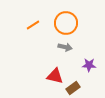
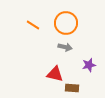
orange line: rotated 64 degrees clockwise
purple star: rotated 16 degrees counterclockwise
red triangle: moved 2 px up
brown rectangle: moved 1 px left; rotated 40 degrees clockwise
